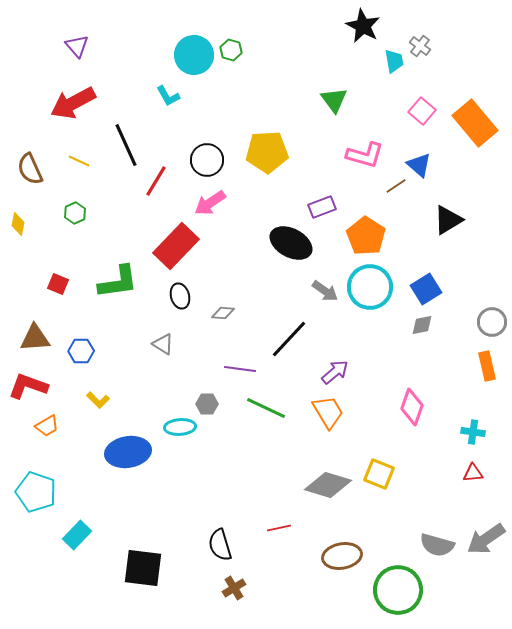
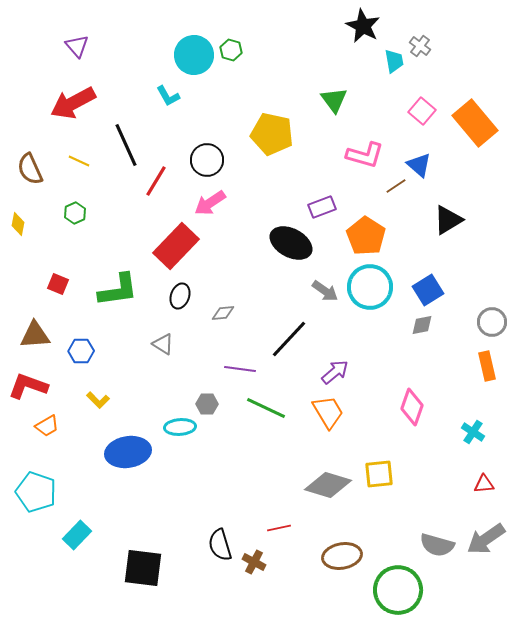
yellow pentagon at (267, 152): moved 5 px right, 18 px up; rotated 15 degrees clockwise
green L-shape at (118, 282): moved 8 px down
blue square at (426, 289): moved 2 px right, 1 px down
black ellipse at (180, 296): rotated 35 degrees clockwise
gray diamond at (223, 313): rotated 10 degrees counterclockwise
brown triangle at (35, 338): moved 3 px up
cyan cross at (473, 432): rotated 25 degrees clockwise
red triangle at (473, 473): moved 11 px right, 11 px down
yellow square at (379, 474): rotated 28 degrees counterclockwise
brown cross at (234, 588): moved 20 px right, 26 px up; rotated 30 degrees counterclockwise
